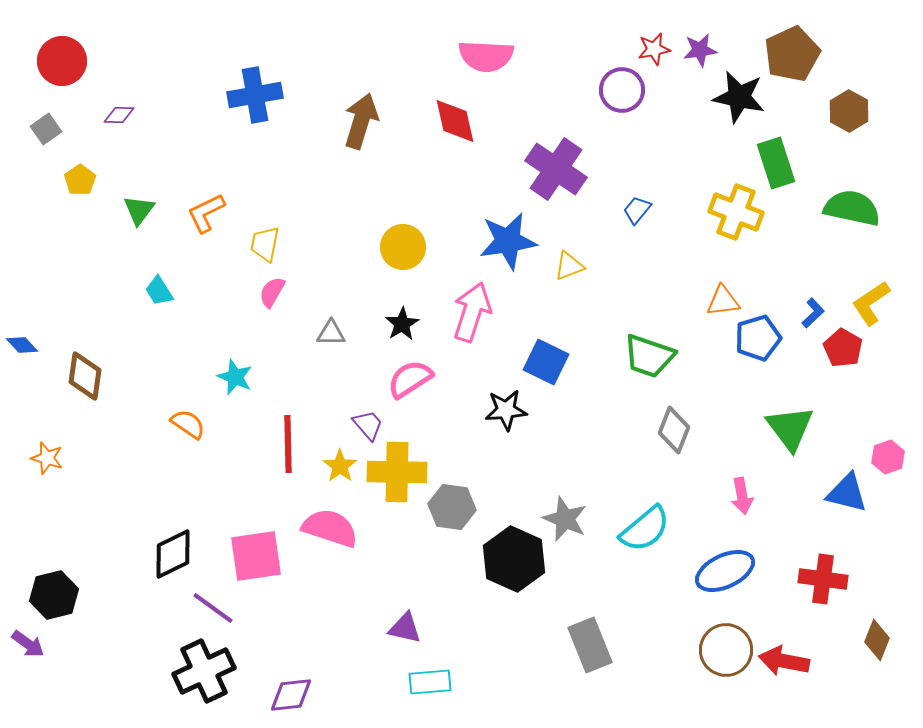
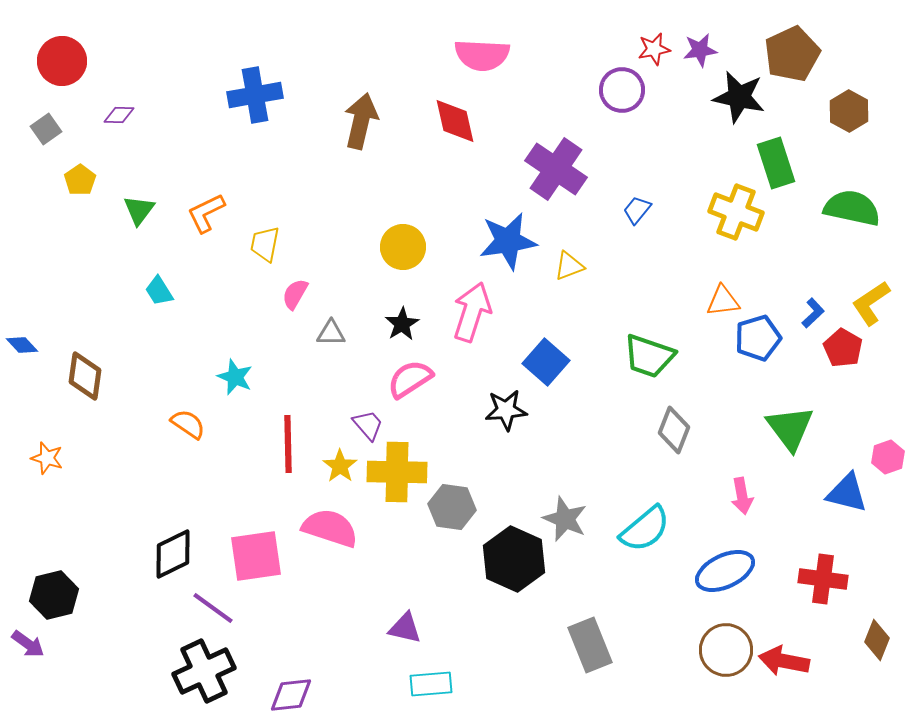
pink semicircle at (486, 56): moved 4 px left, 1 px up
brown arrow at (361, 121): rotated 4 degrees counterclockwise
pink semicircle at (272, 292): moved 23 px right, 2 px down
blue square at (546, 362): rotated 15 degrees clockwise
cyan rectangle at (430, 682): moved 1 px right, 2 px down
